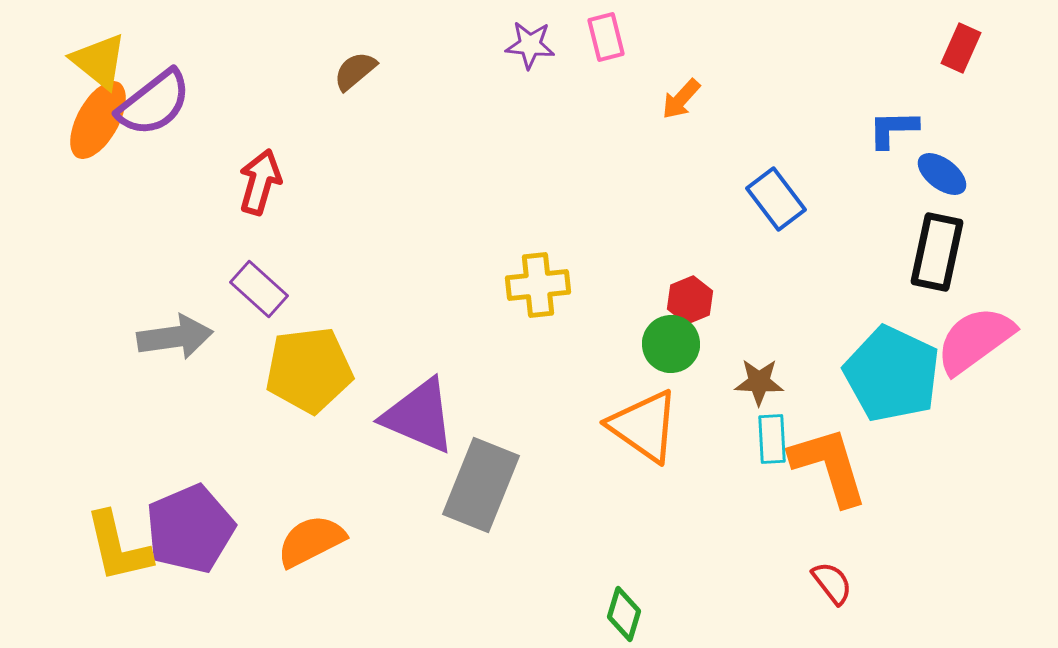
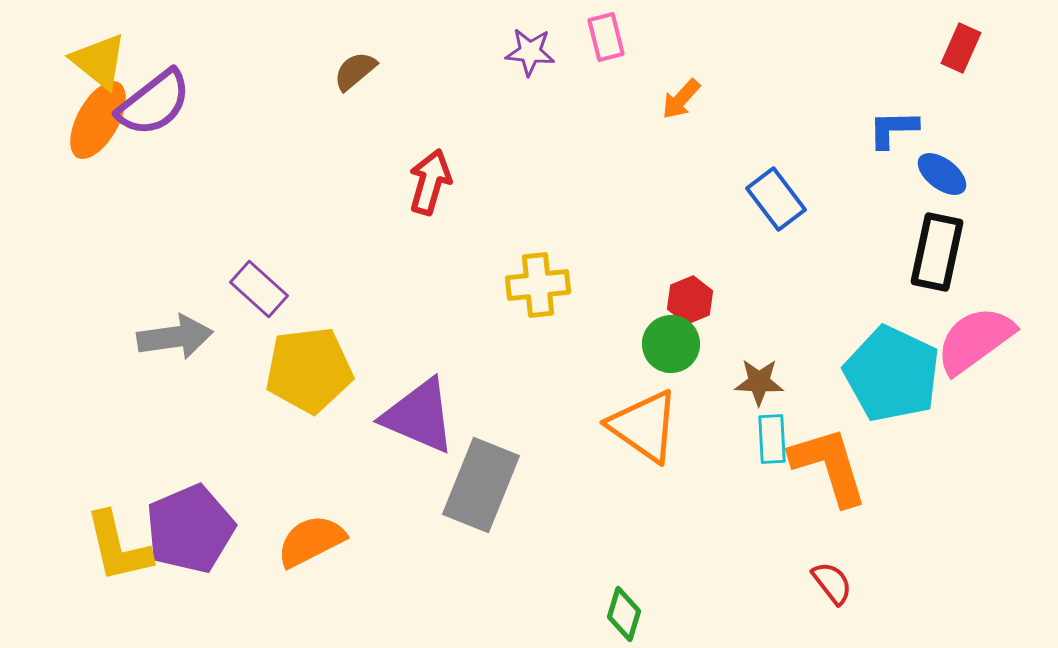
purple star: moved 7 px down
red arrow: moved 170 px right
